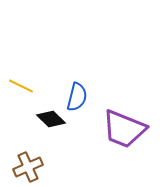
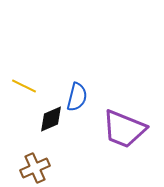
yellow line: moved 3 px right
black diamond: rotated 68 degrees counterclockwise
brown cross: moved 7 px right, 1 px down
